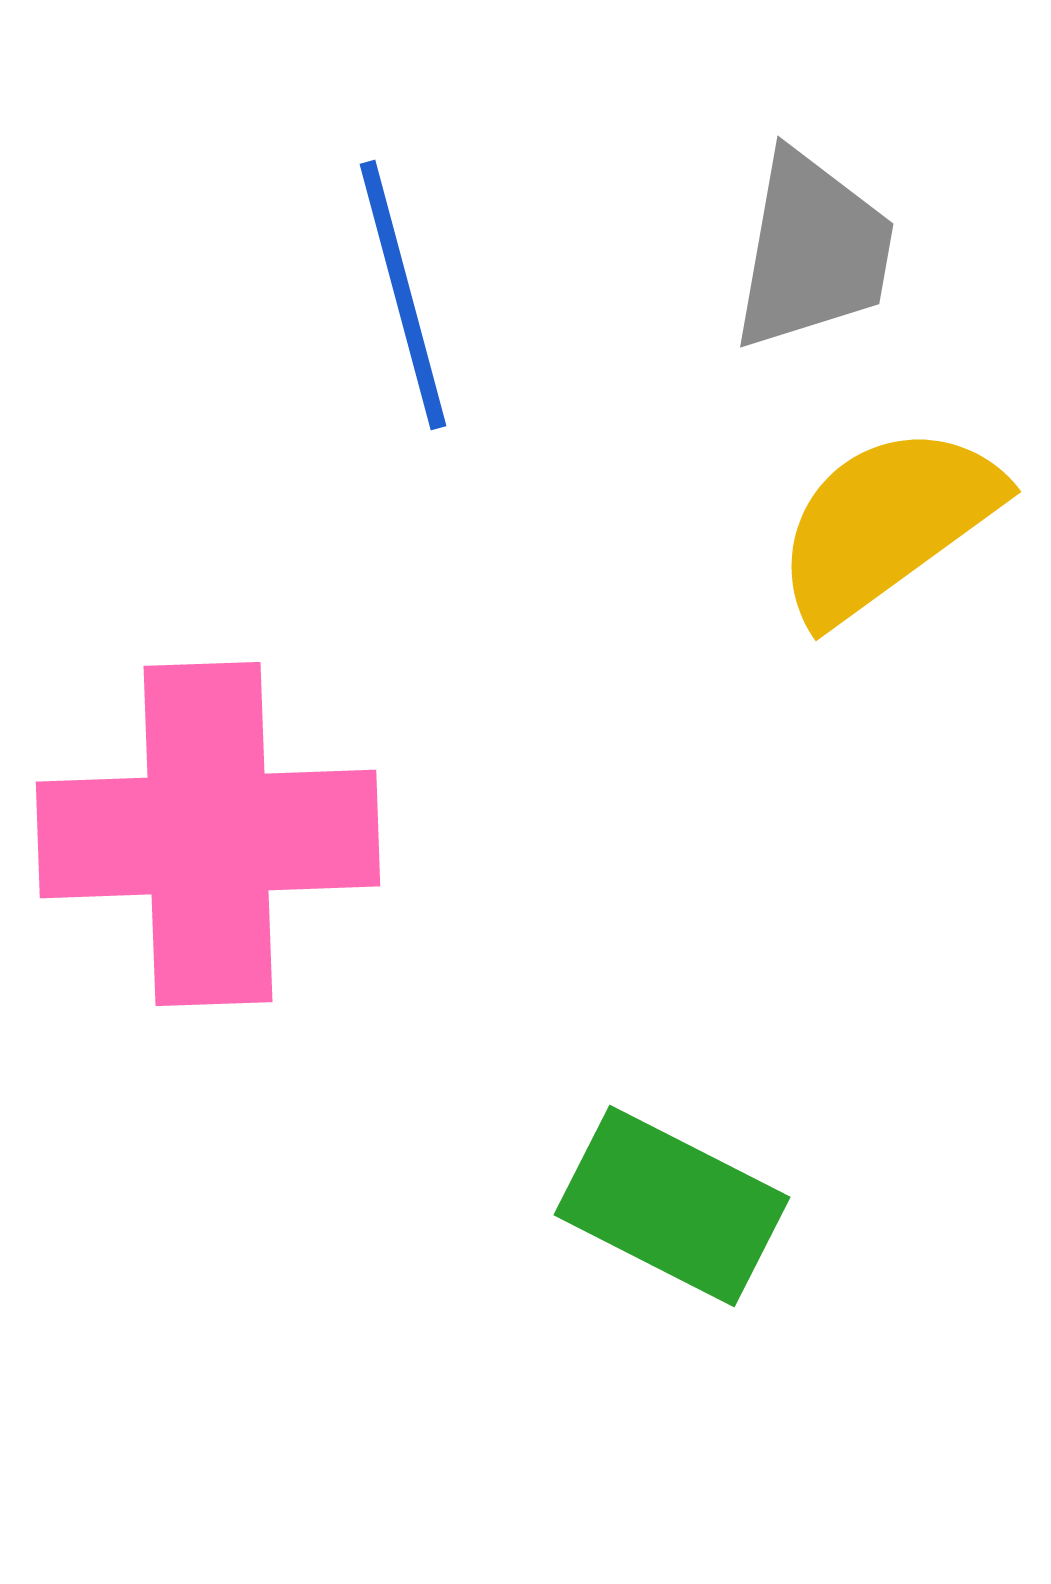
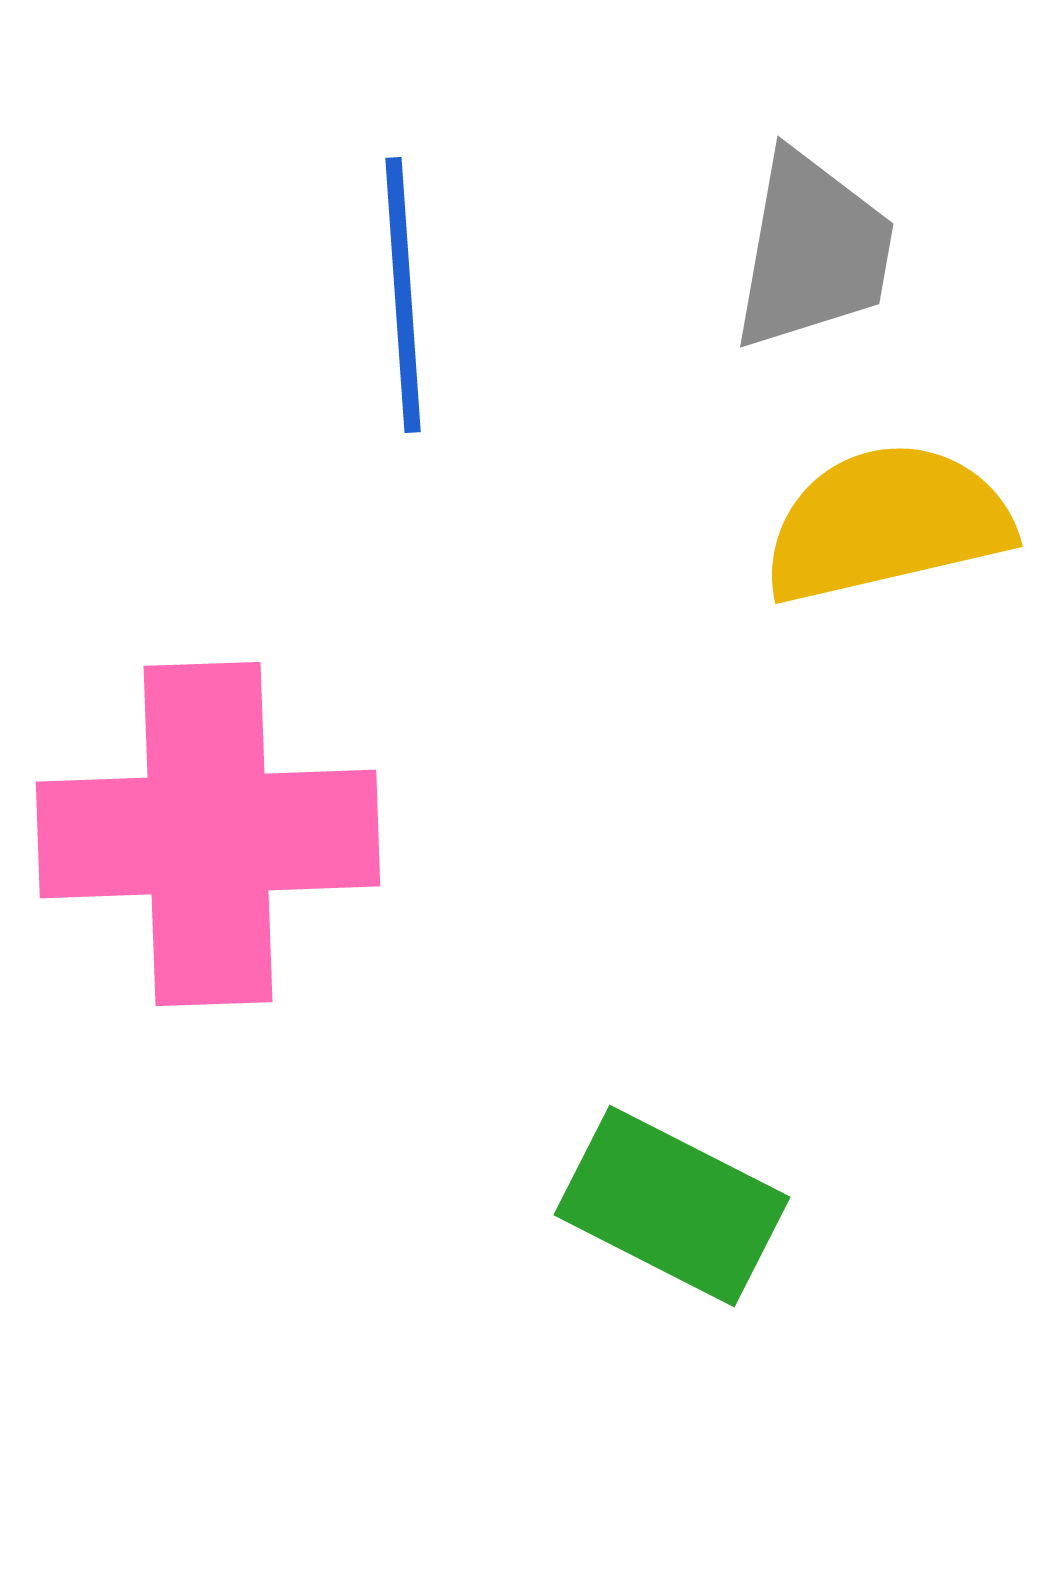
blue line: rotated 11 degrees clockwise
yellow semicircle: rotated 23 degrees clockwise
